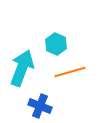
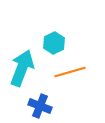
cyan hexagon: moved 2 px left, 1 px up; rotated 10 degrees clockwise
